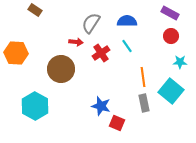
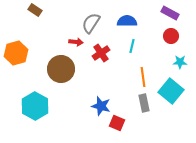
cyan line: moved 5 px right; rotated 48 degrees clockwise
orange hexagon: rotated 20 degrees counterclockwise
